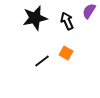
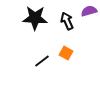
purple semicircle: rotated 42 degrees clockwise
black star: rotated 15 degrees clockwise
